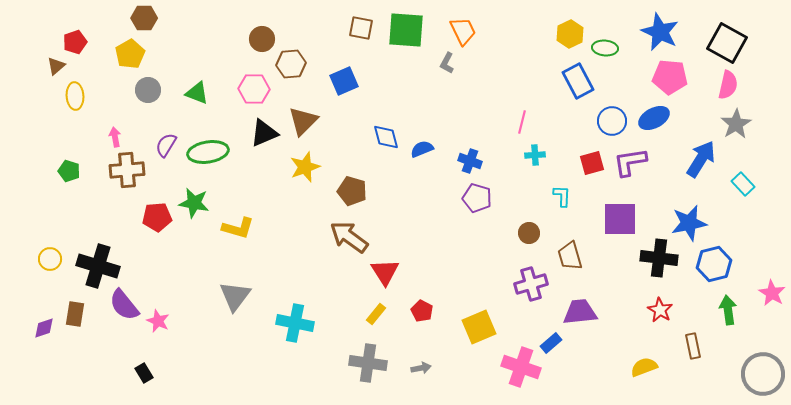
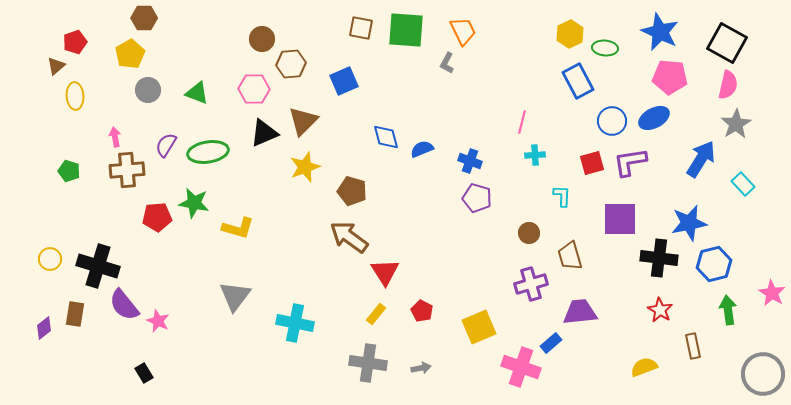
purple diamond at (44, 328): rotated 20 degrees counterclockwise
